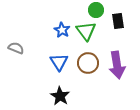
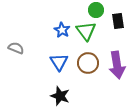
black star: rotated 12 degrees counterclockwise
